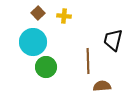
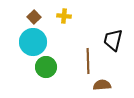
brown square: moved 4 px left, 4 px down
brown semicircle: moved 1 px up
